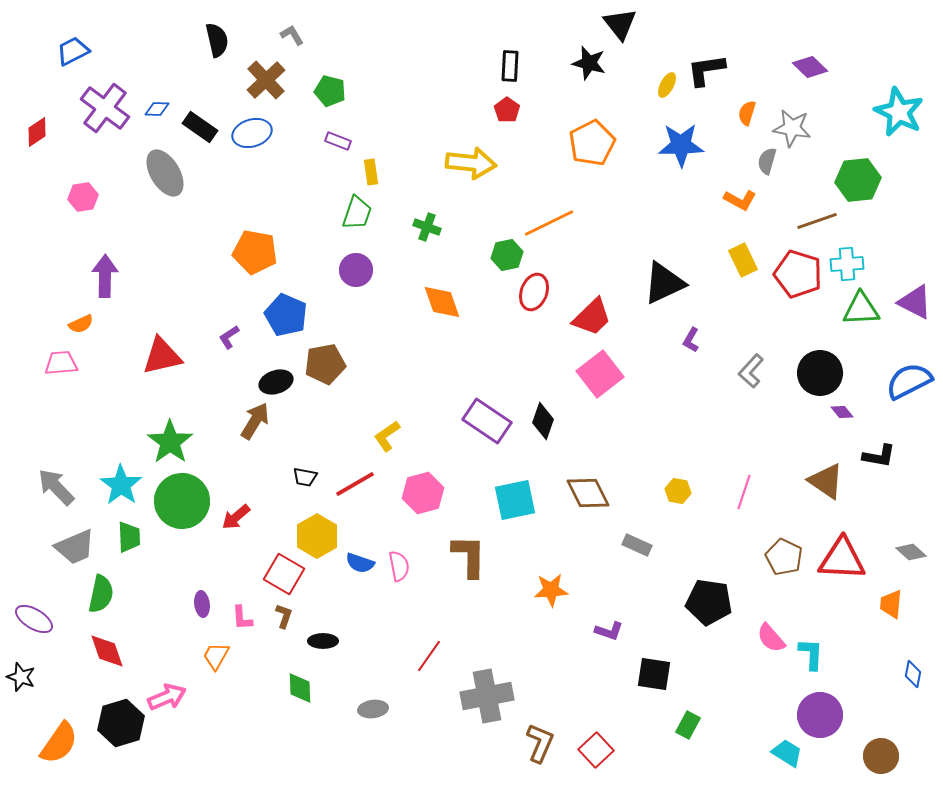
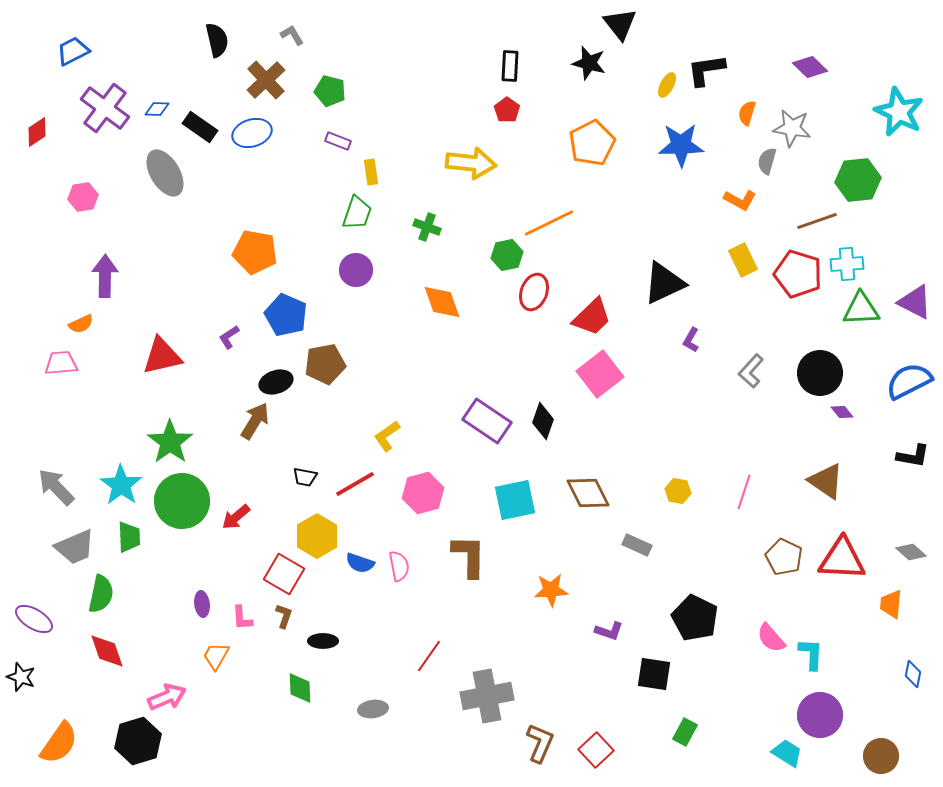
black L-shape at (879, 456): moved 34 px right
black pentagon at (709, 602): moved 14 px left, 16 px down; rotated 18 degrees clockwise
black hexagon at (121, 723): moved 17 px right, 18 px down
green rectangle at (688, 725): moved 3 px left, 7 px down
